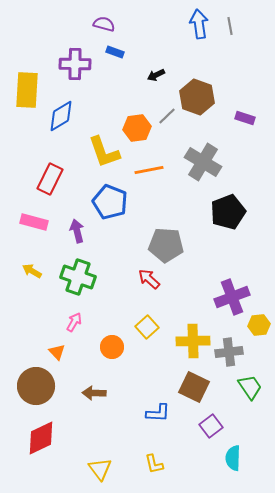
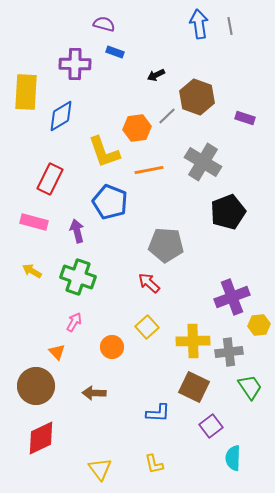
yellow rectangle at (27, 90): moved 1 px left, 2 px down
red arrow at (149, 279): moved 4 px down
